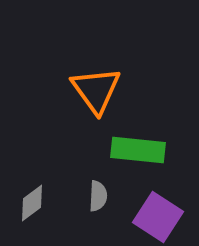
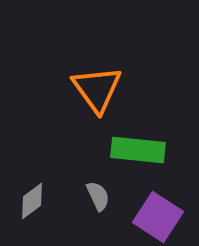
orange triangle: moved 1 px right, 1 px up
gray semicircle: rotated 28 degrees counterclockwise
gray diamond: moved 2 px up
